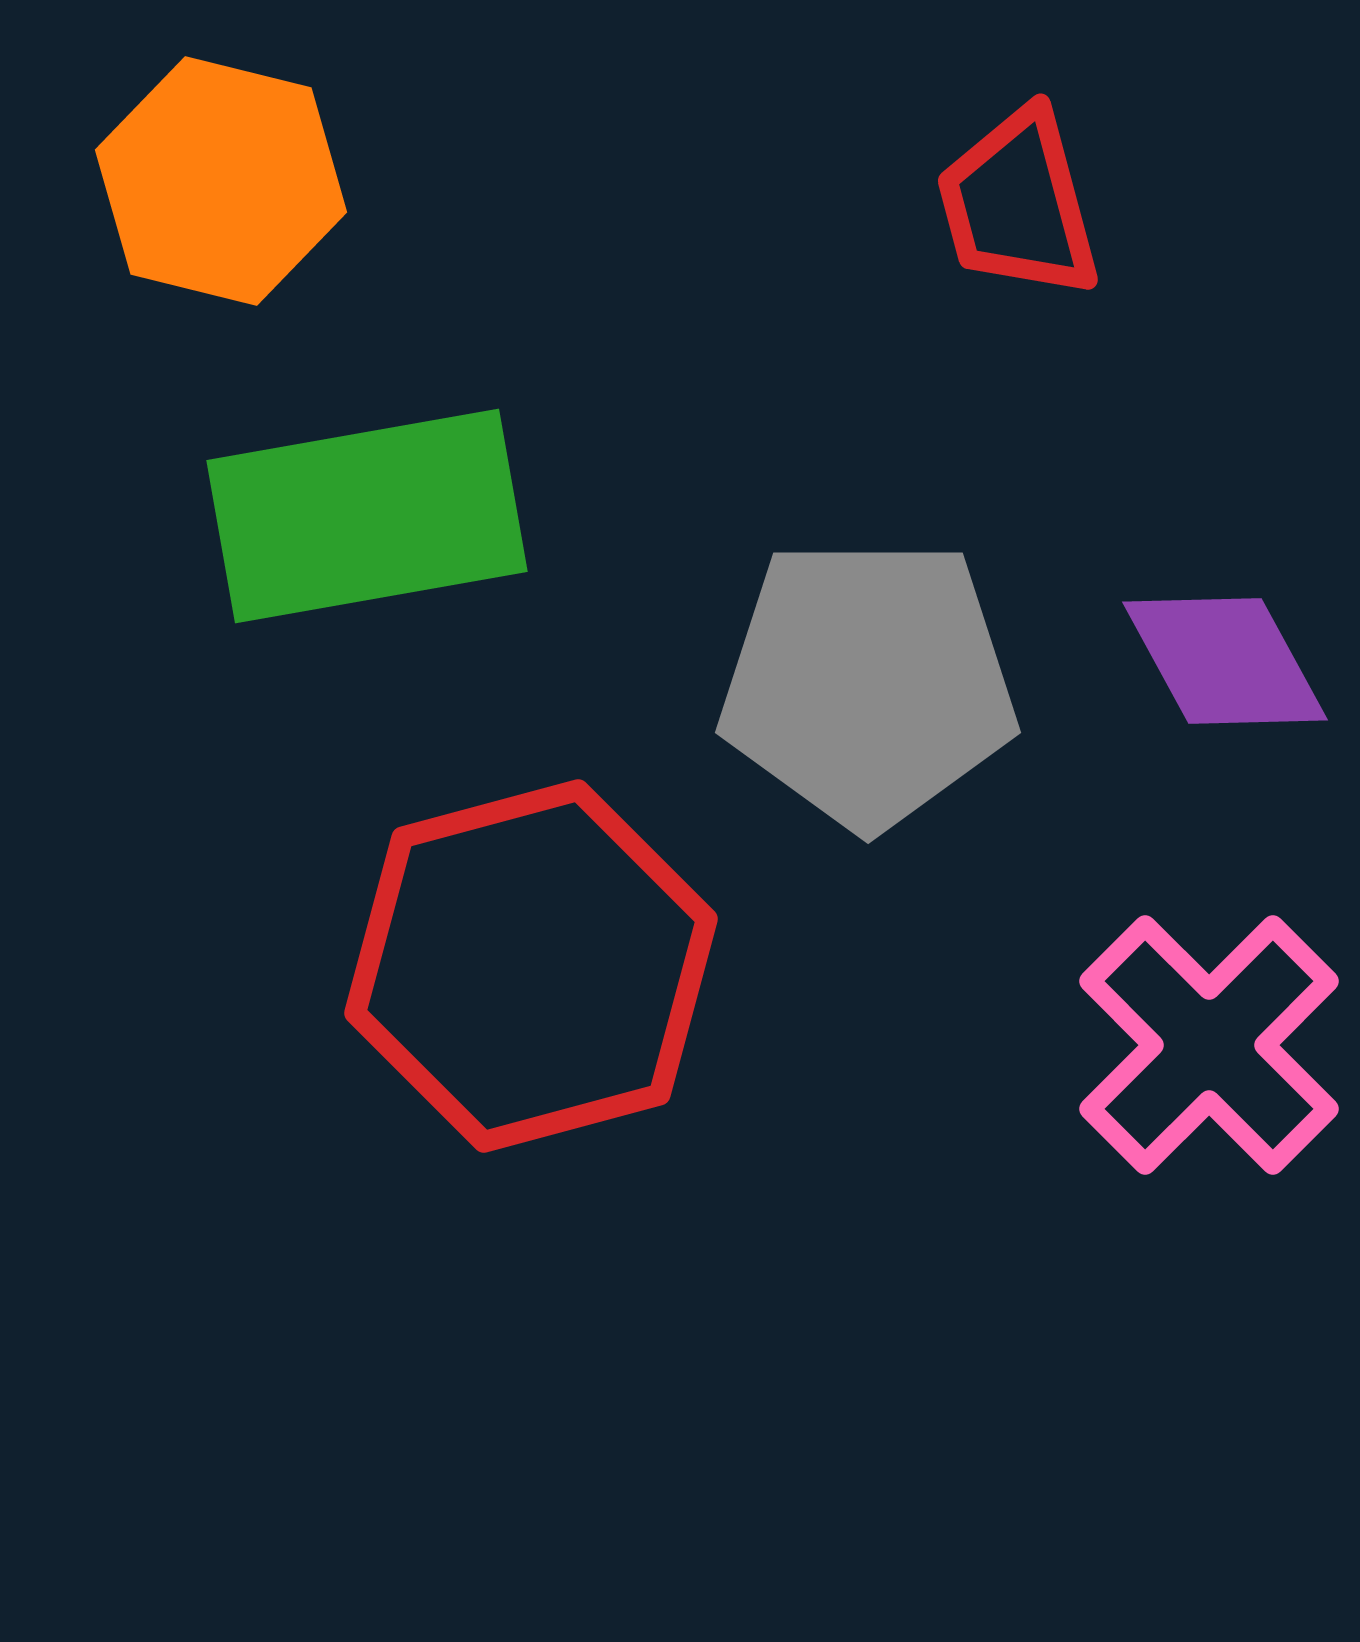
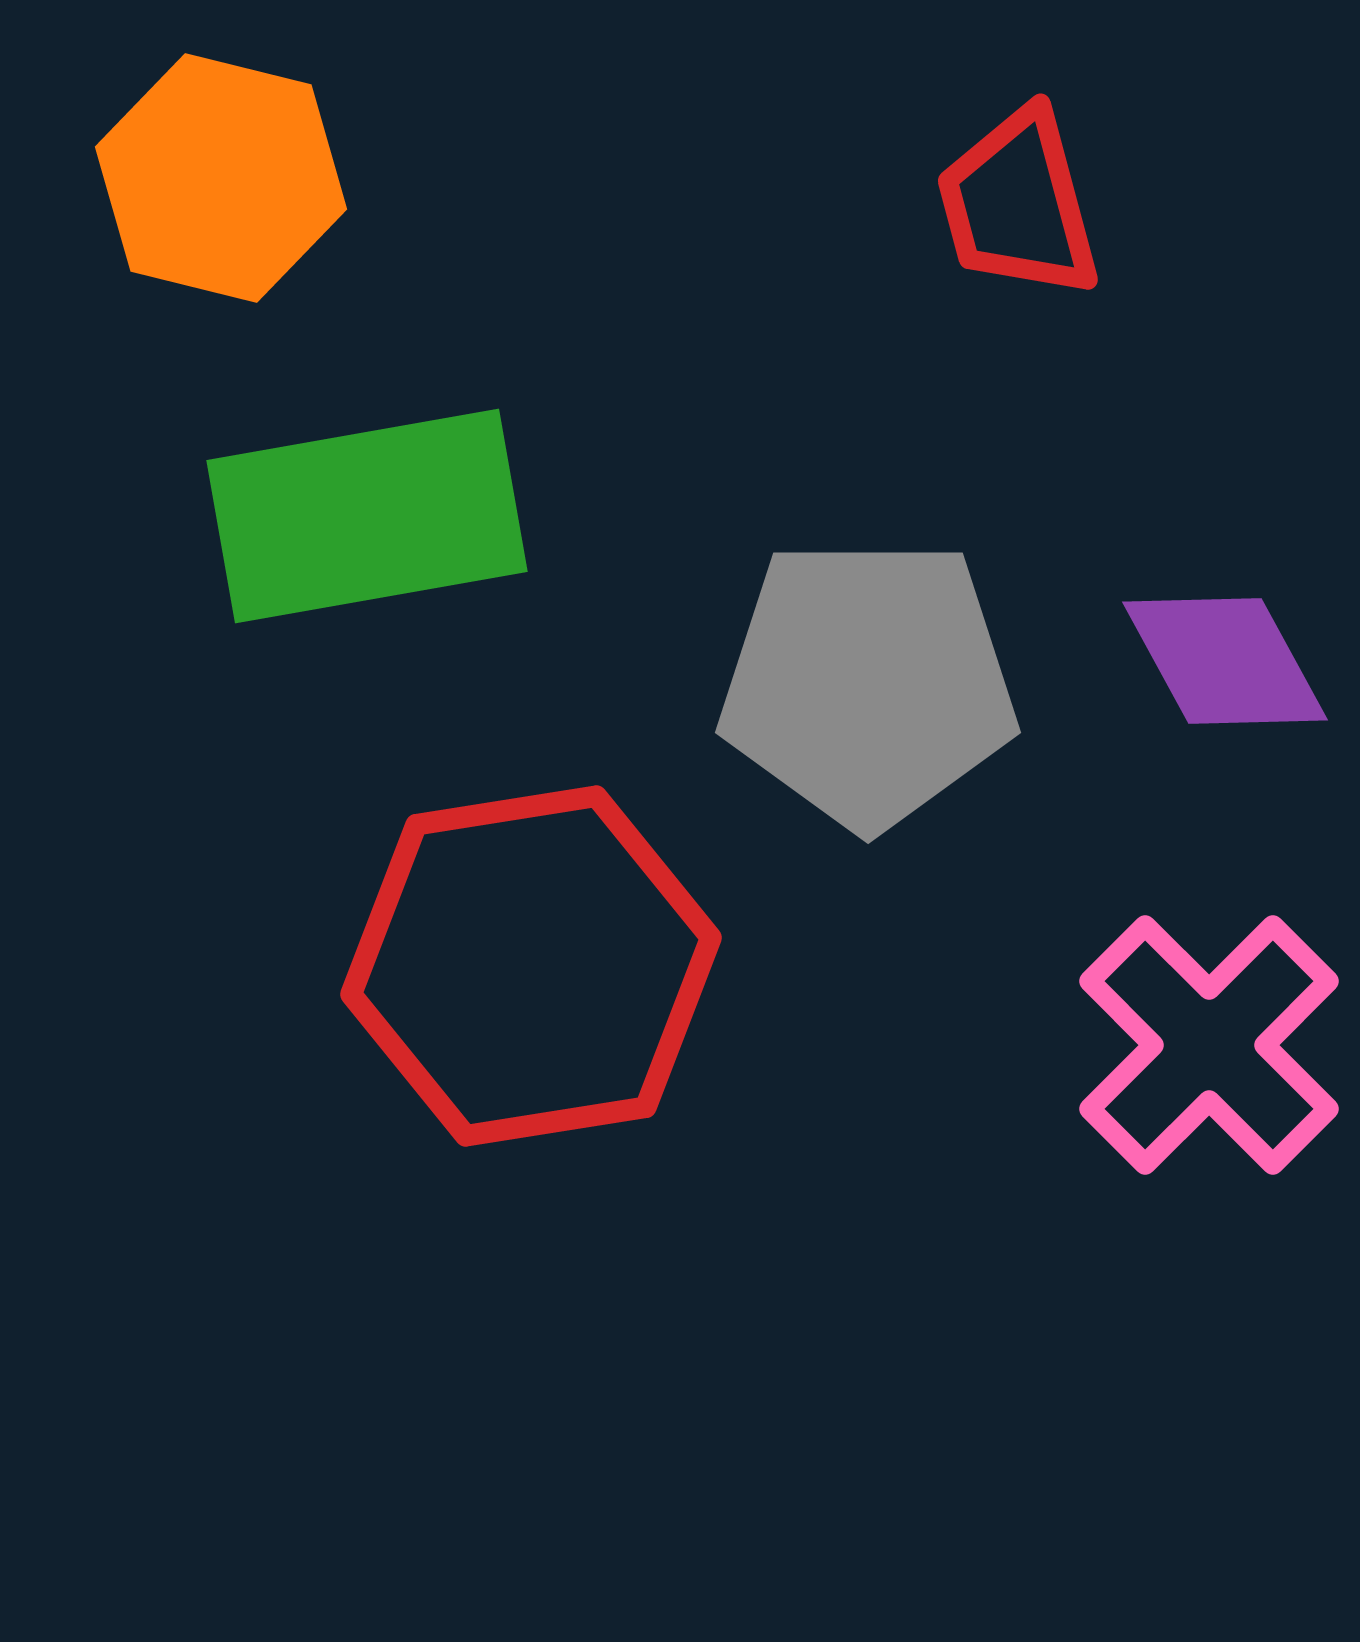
orange hexagon: moved 3 px up
red hexagon: rotated 6 degrees clockwise
